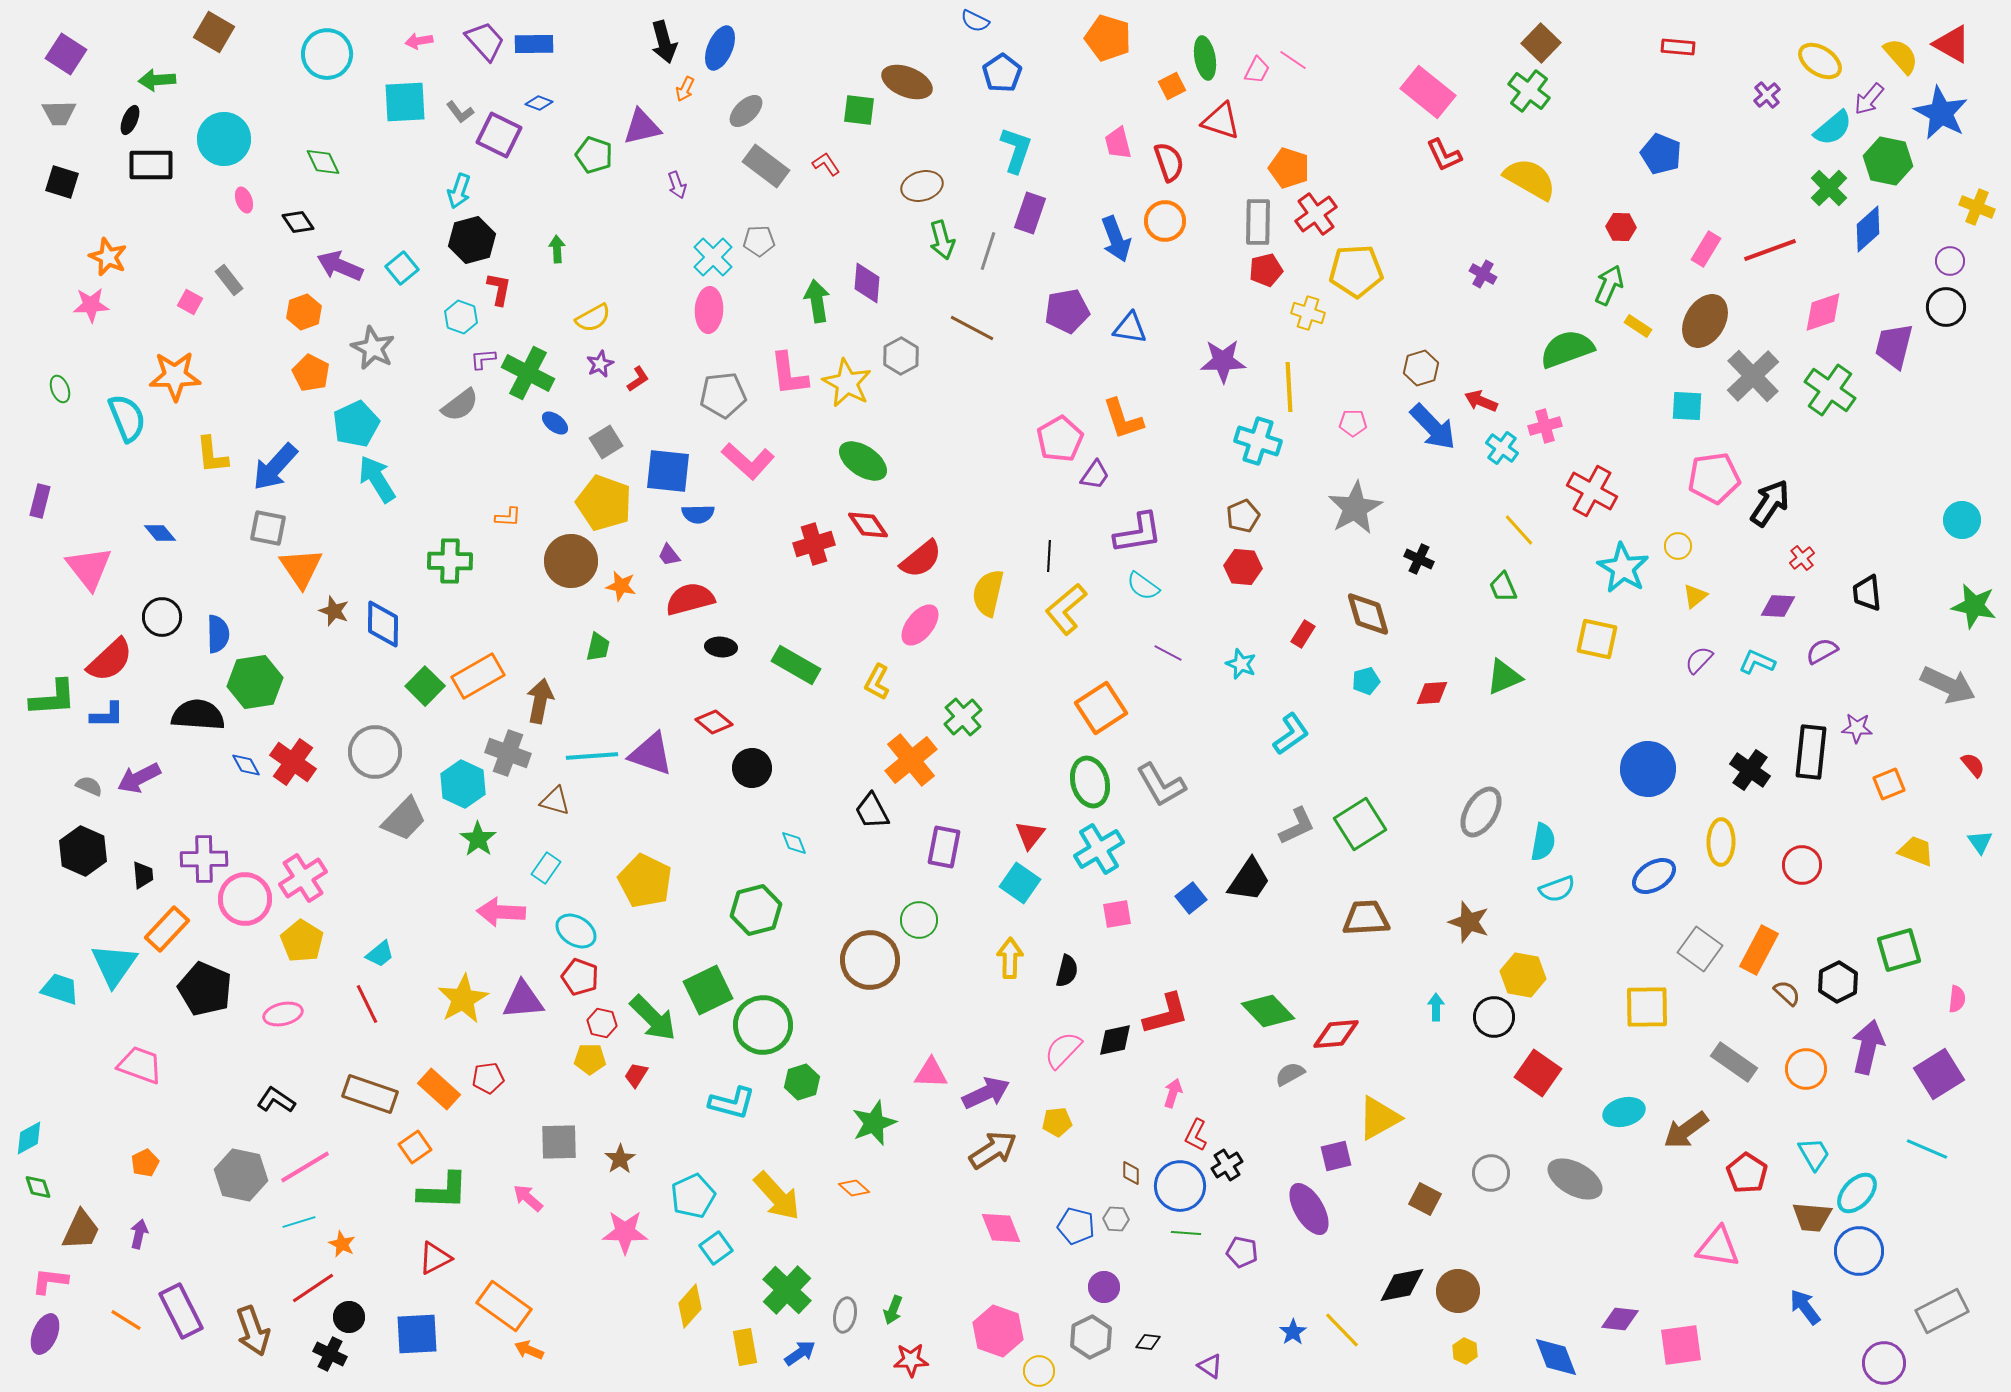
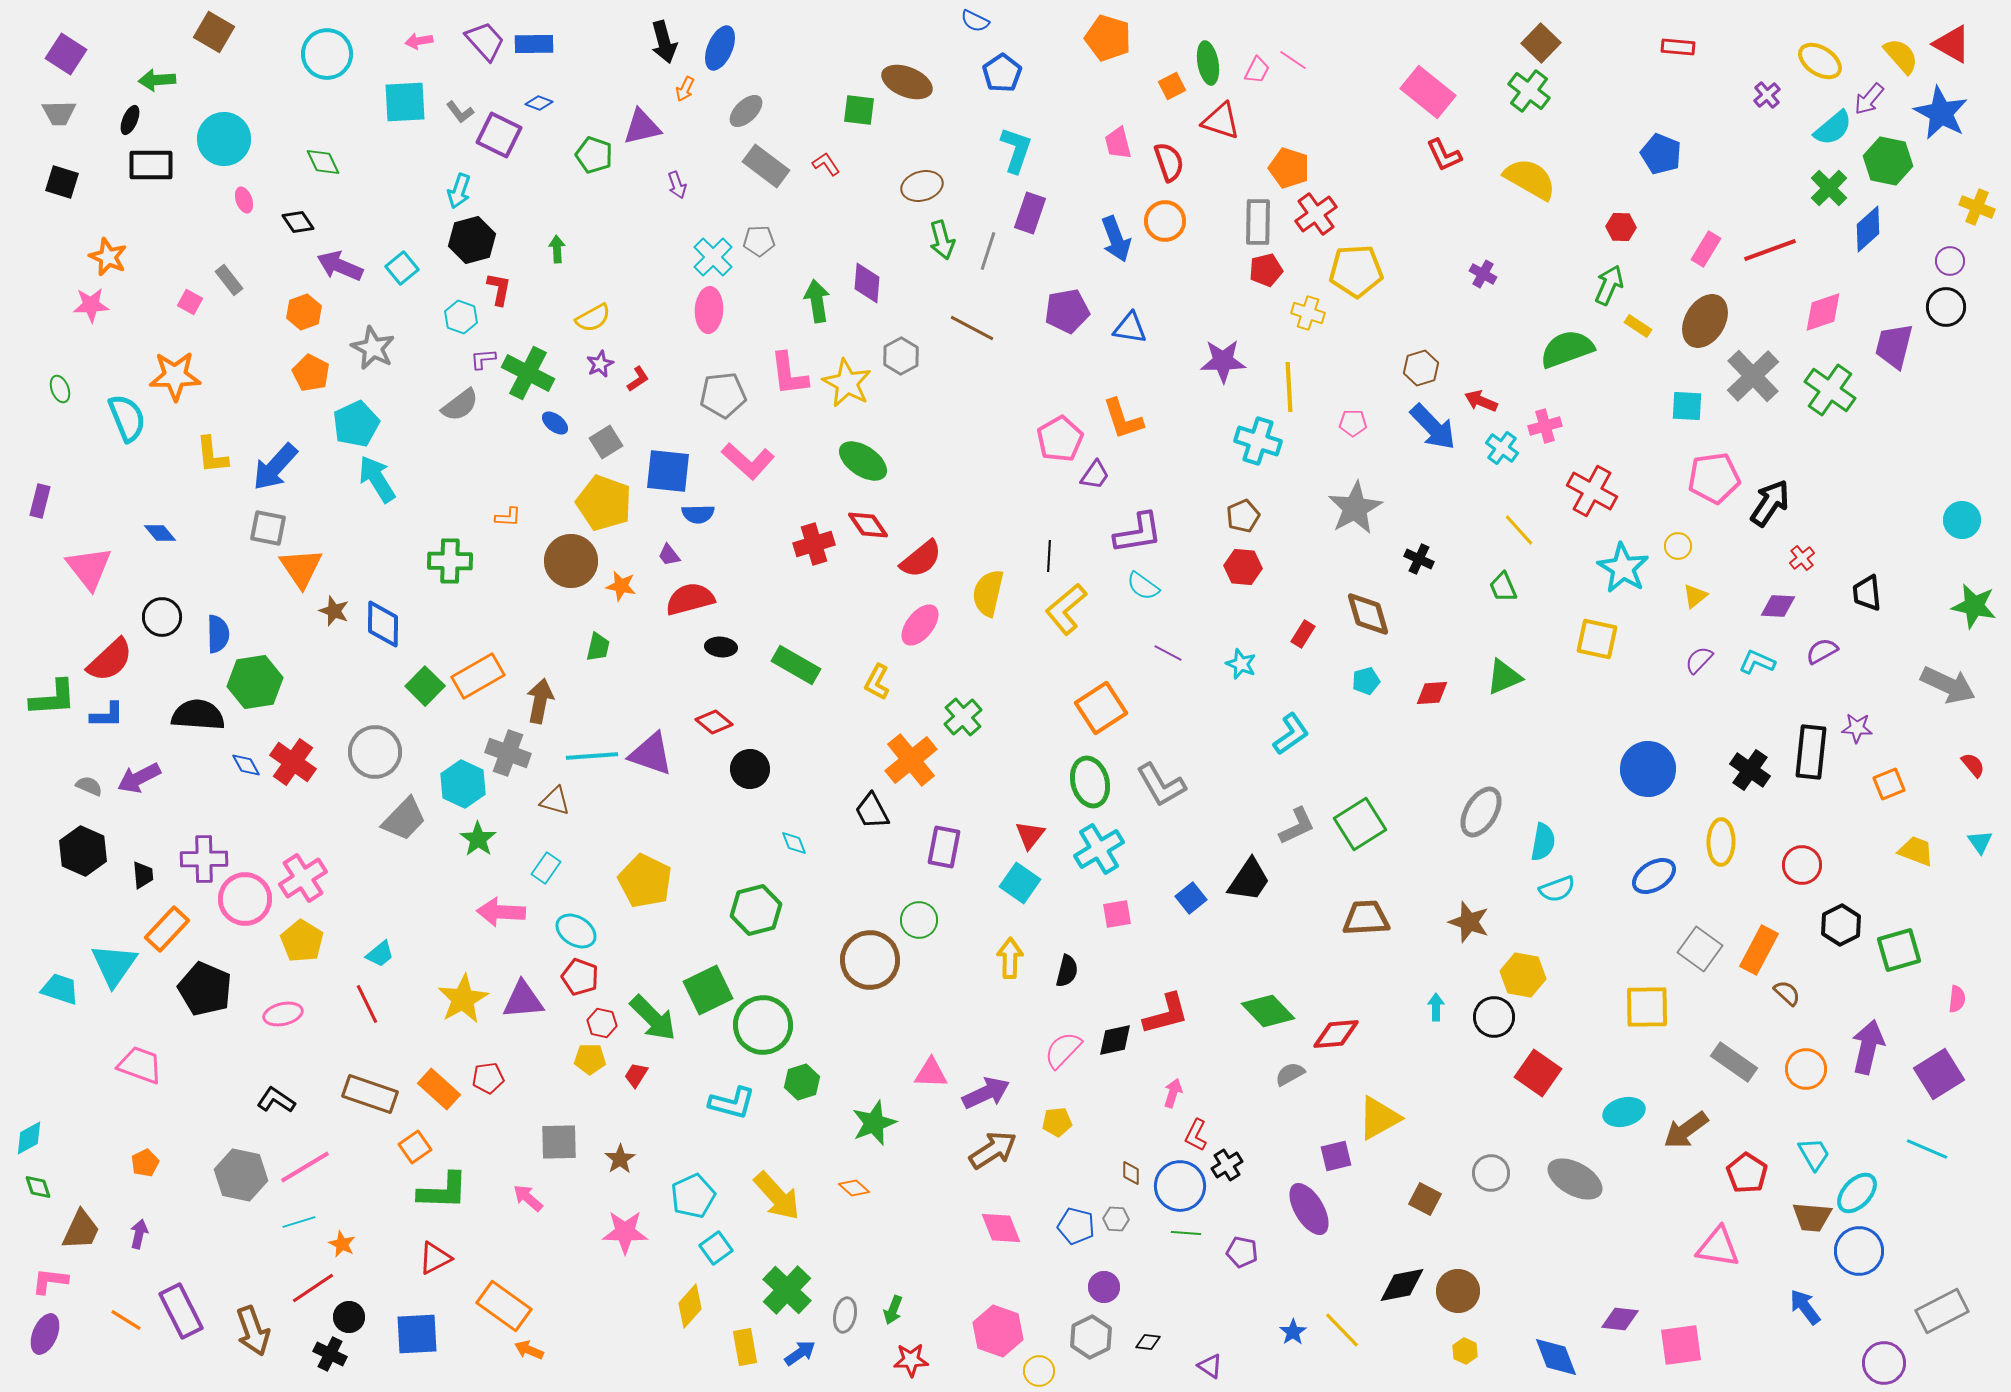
green ellipse at (1205, 58): moved 3 px right, 5 px down
black circle at (752, 768): moved 2 px left, 1 px down
black hexagon at (1838, 982): moved 3 px right, 57 px up
